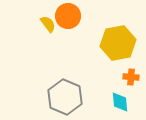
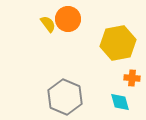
orange circle: moved 3 px down
orange cross: moved 1 px right, 1 px down
cyan diamond: rotated 10 degrees counterclockwise
